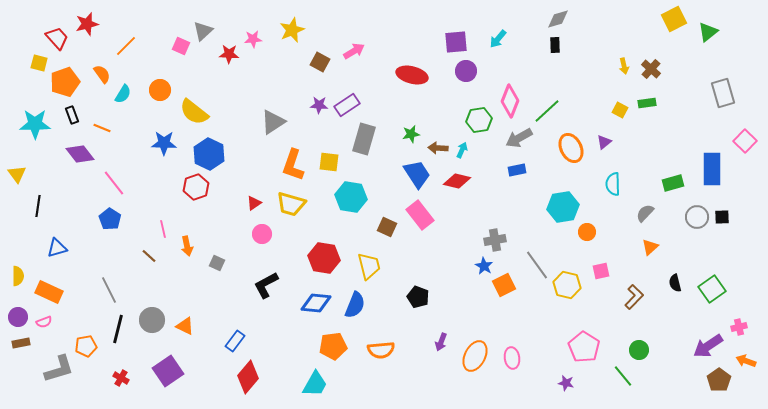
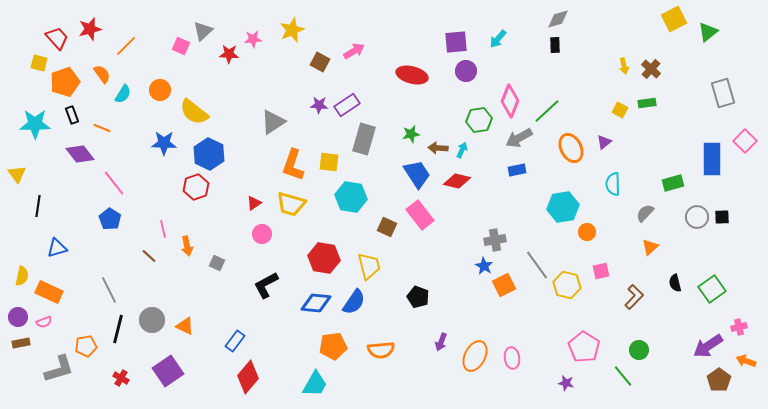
red star at (87, 24): moved 3 px right, 5 px down
blue rectangle at (712, 169): moved 10 px up
yellow semicircle at (18, 276): moved 4 px right; rotated 12 degrees clockwise
blue semicircle at (355, 305): moved 1 px left, 3 px up; rotated 12 degrees clockwise
